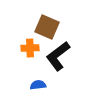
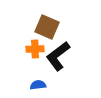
orange cross: moved 5 px right, 1 px down
